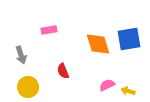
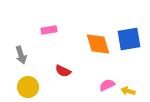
red semicircle: rotated 42 degrees counterclockwise
